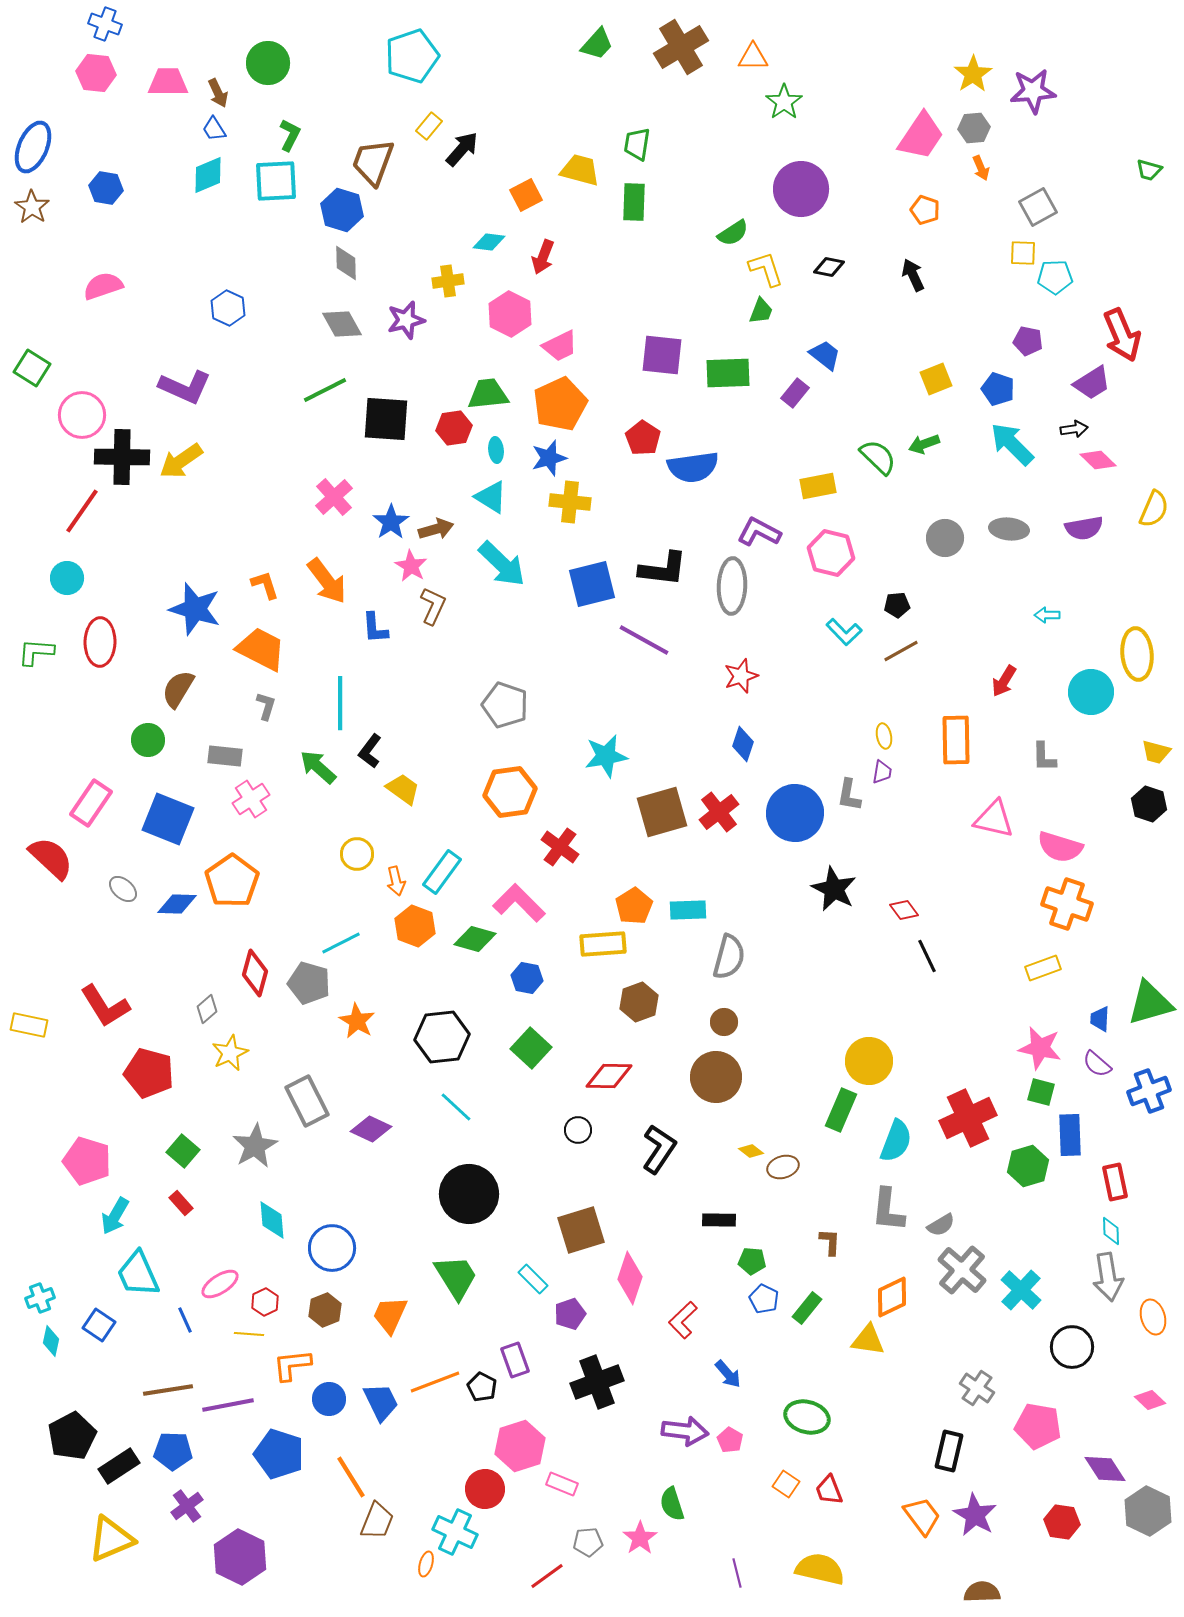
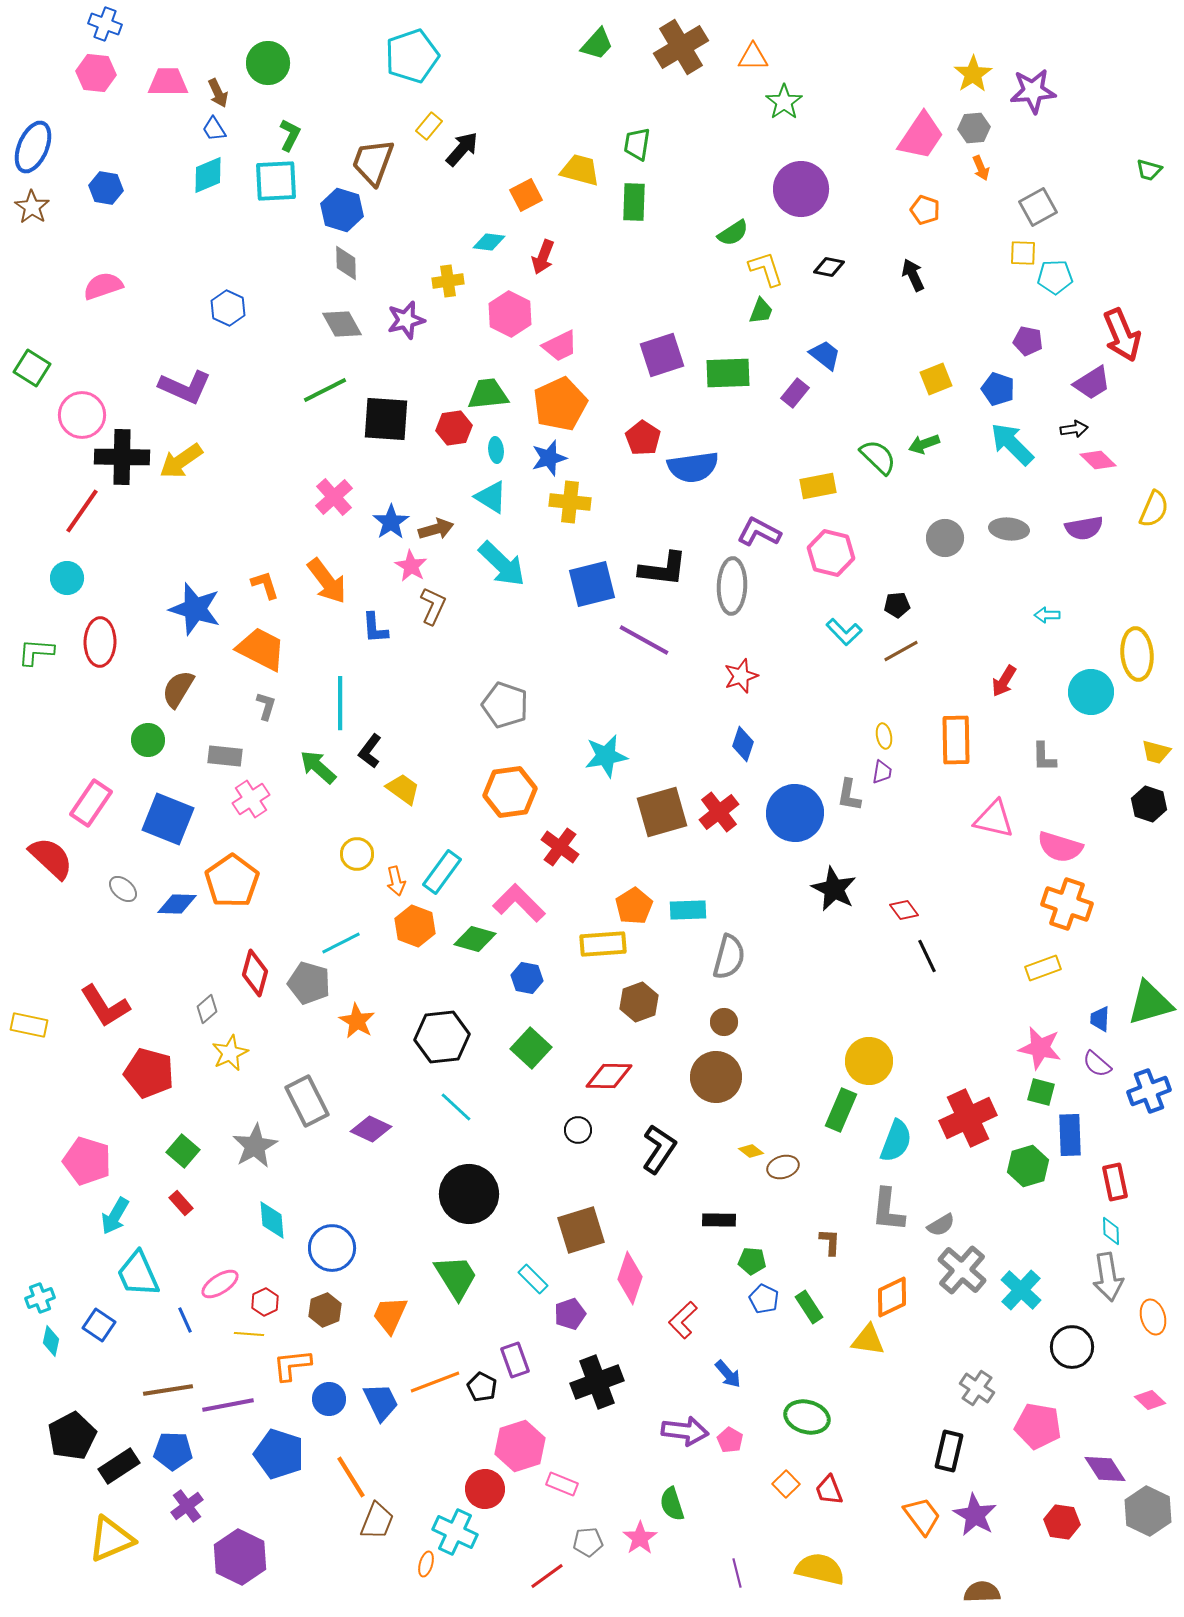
purple square at (662, 355): rotated 24 degrees counterclockwise
green rectangle at (807, 1308): moved 2 px right, 1 px up; rotated 72 degrees counterclockwise
orange square at (786, 1484): rotated 12 degrees clockwise
